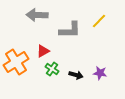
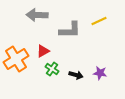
yellow line: rotated 21 degrees clockwise
orange cross: moved 3 px up
